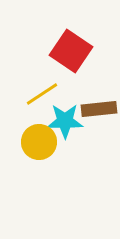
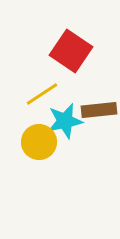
brown rectangle: moved 1 px down
cyan star: rotated 12 degrees counterclockwise
